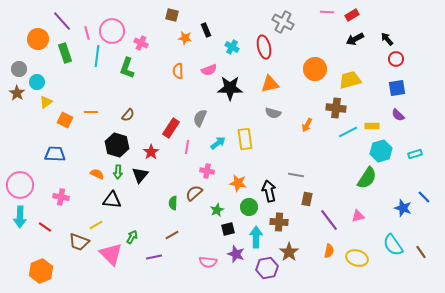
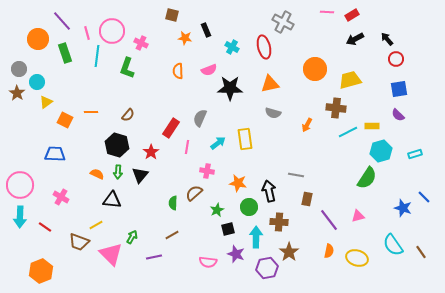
blue square at (397, 88): moved 2 px right, 1 px down
pink cross at (61, 197): rotated 21 degrees clockwise
